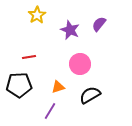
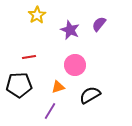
pink circle: moved 5 px left, 1 px down
